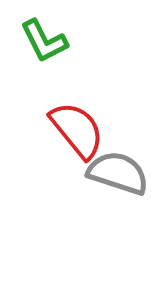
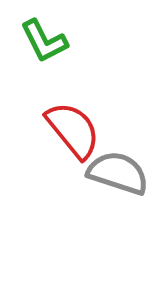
red semicircle: moved 4 px left
